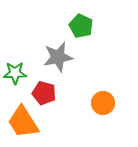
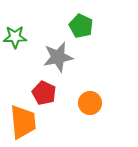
green star: moved 36 px up
red pentagon: rotated 10 degrees clockwise
orange circle: moved 13 px left
orange trapezoid: rotated 153 degrees counterclockwise
